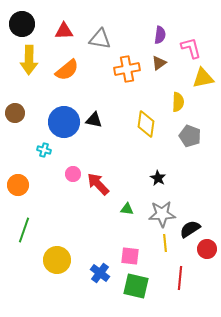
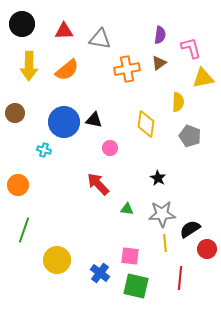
yellow arrow: moved 6 px down
pink circle: moved 37 px right, 26 px up
